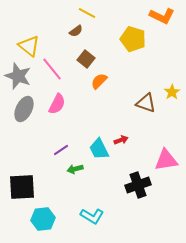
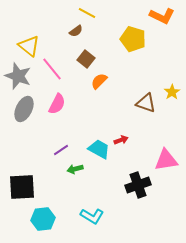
cyan trapezoid: rotated 145 degrees clockwise
